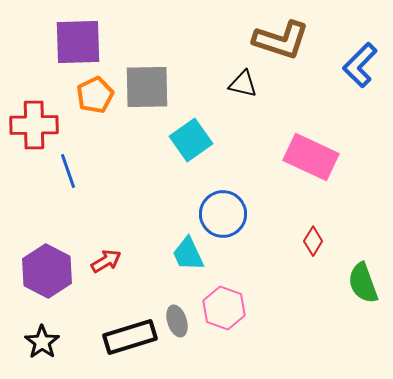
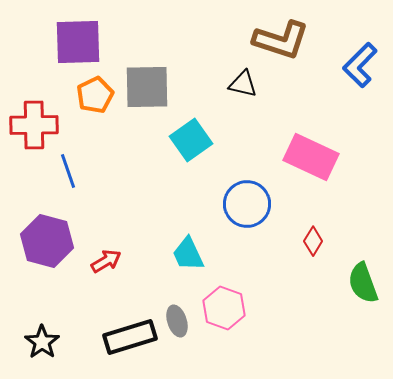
blue circle: moved 24 px right, 10 px up
purple hexagon: moved 30 px up; rotated 12 degrees counterclockwise
